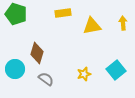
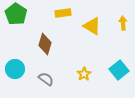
green pentagon: rotated 15 degrees clockwise
yellow triangle: rotated 42 degrees clockwise
brown diamond: moved 8 px right, 9 px up
cyan square: moved 3 px right
yellow star: rotated 16 degrees counterclockwise
